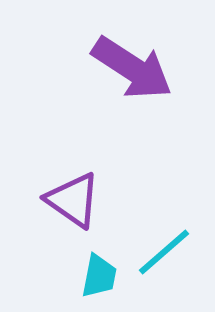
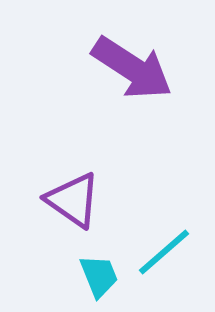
cyan trapezoid: rotated 33 degrees counterclockwise
